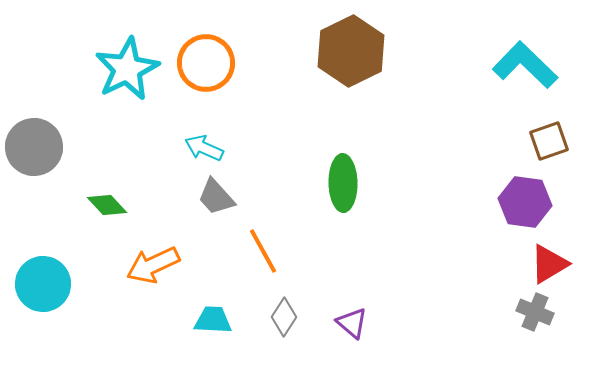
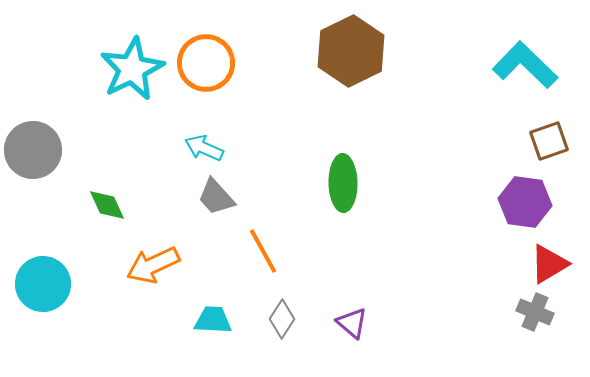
cyan star: moved 5 px right
gray circle: moved 1 px left, 3 px down
green diamond: rotated 18 degrees clockwise
gray diamond: moved 2 px left, 2 px down
